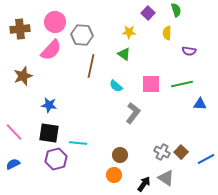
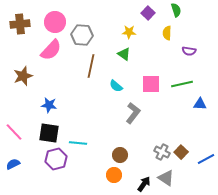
brown cross: moved 5 px up
